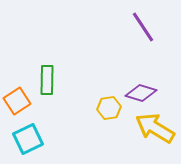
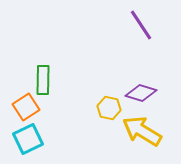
purple line: moved 2 px left, 2 px up
green rectangle: moved 4 px left
orange square: moved 9 px right, 6 px down
yellow hexagon: rotated 20 degrees clockwise
yellow arrow: moved 13 px left, 3 px down
